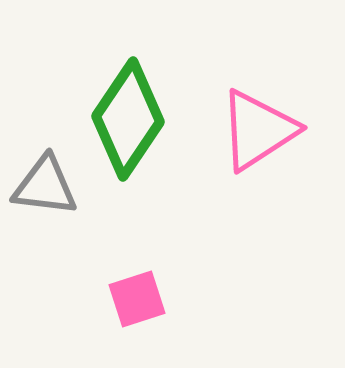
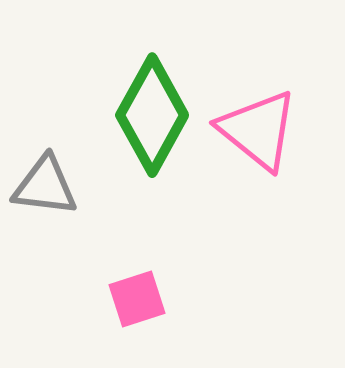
green diamond: moved 24 px right, 4 px up; rotated 5 degrees counterclockwise
pink triangle: rotated 48 degrees counterclockwise
